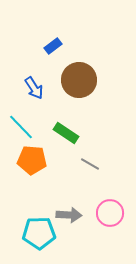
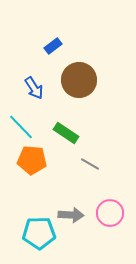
gray arrow: moved 2 px right
